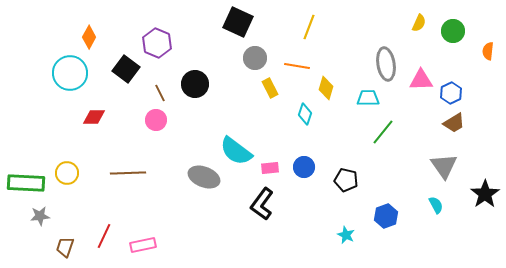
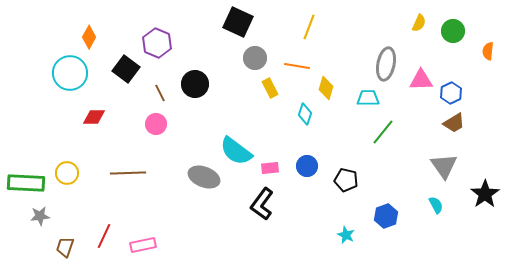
gray ellipse at (386, 64): rotated 20 degrees clockwise
pink circle at (156, 120): moved 4 px down
blue circle at (304, 167): moved 3 px right, 1 px up
